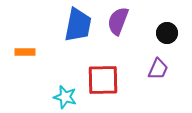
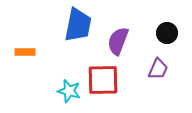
purple semicircle: moved 20 px down
cyan star: moved 4 px right, 6 px up
